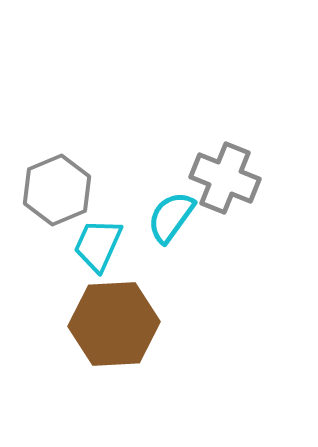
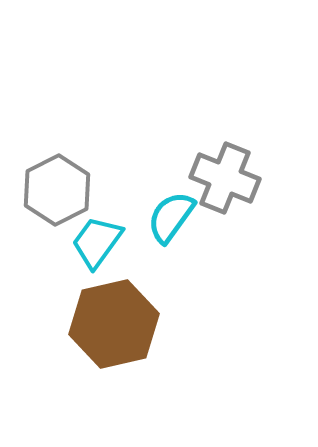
gray hexagon: rotated 4 degrees counterclockwise
cyan trapezoid: moved 1 px left, 3 px up; rotated 12 degrees clockwise
brown hexagon: rotated 10 degrees counterclockwise
